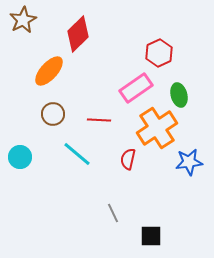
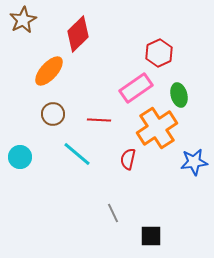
blue star: moved 5 px right
